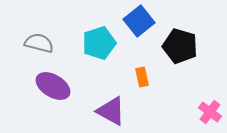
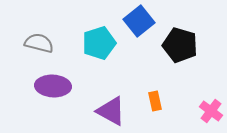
black pentagon: moved 1 px up
orange rectangle: moved 13 px right, 24 px down
purple ellipse: rotated 28 degrees counterclockwise
pink cross: moved 1 px right, 1 px up
